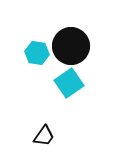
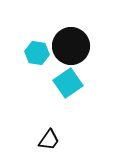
cyan square: moved 1 px left
black trapezoid: moved 5 px right, 4 px down
